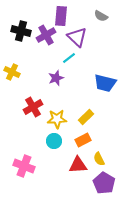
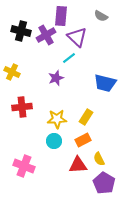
red cross: moved 11 px left; rotated 24 degrees clockwise
yellow rectangle: rotated 14 degrees counterclockwise
